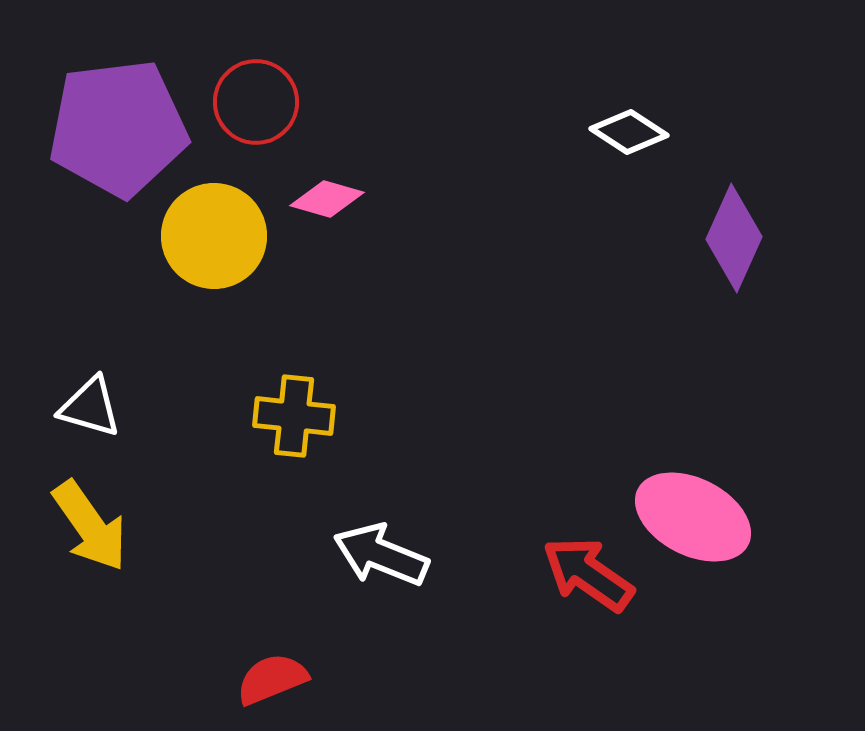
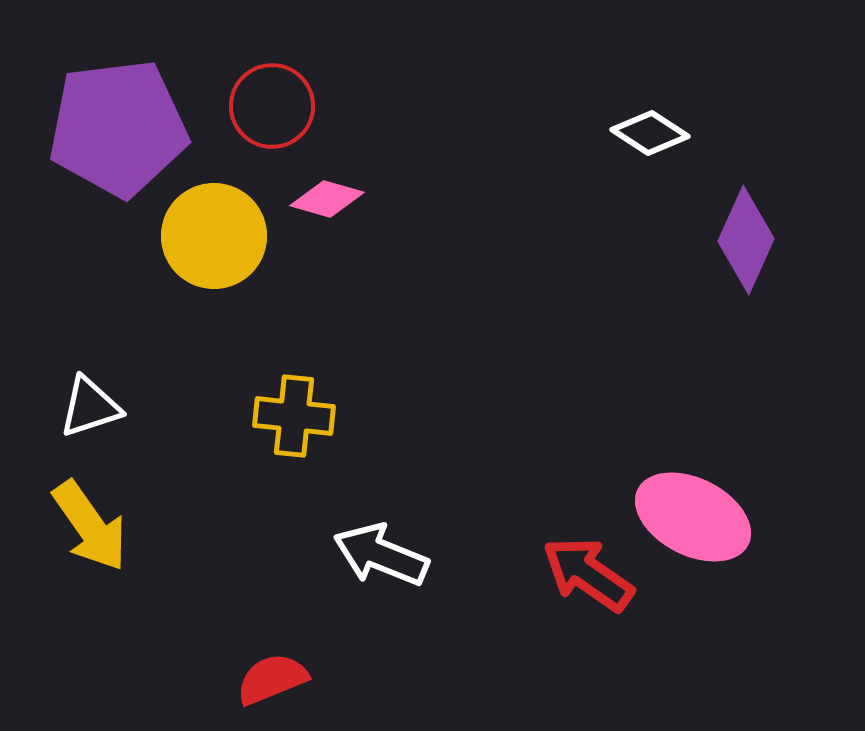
red circle: moved 16 px right, 4 px down
white diamond: moved 21 px right, 1 px down
purple diamond: moved 12 px right, 2 px down
white triangle: rotated 34 degrees counterclockwise
